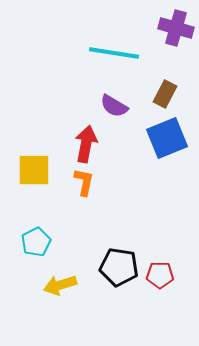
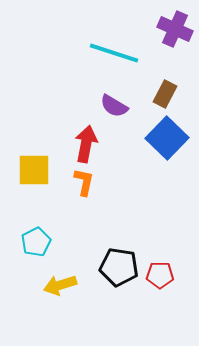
purple cross: moved 1 px left, 1 px down; rotated 8 degrees clockwise
cyan line: rotated 9 degrees clockwise
blue square: rotated 24 degrees counterclockwise
